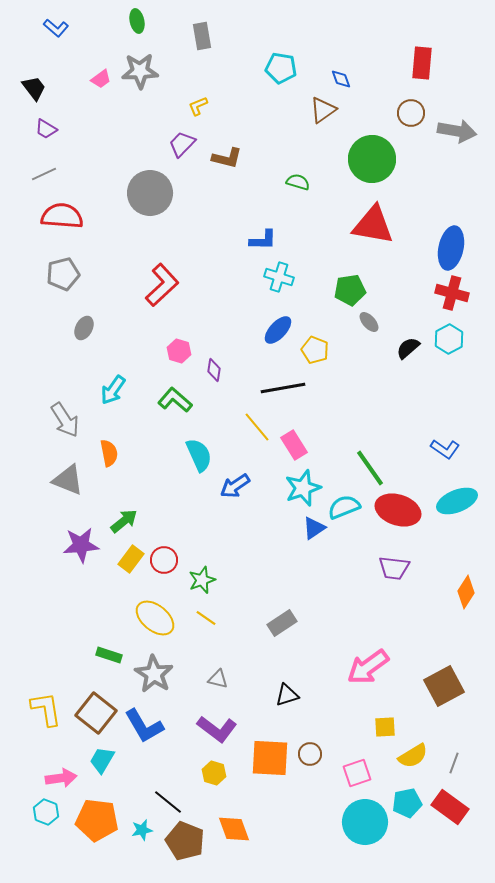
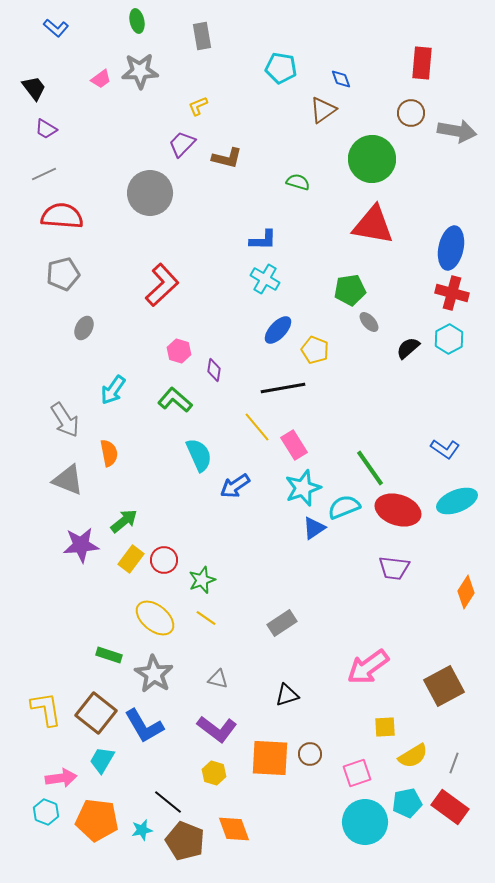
cyan cross at (279, 277): moved 14 px left, 2 px down; rotated 12 degrees clockwise
